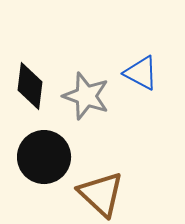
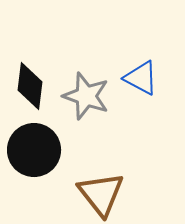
blue triangle: moved 5 px down
black circle: moved 10 px left, 7 px up
brown triangle: rotated 9 degrees clockwise
